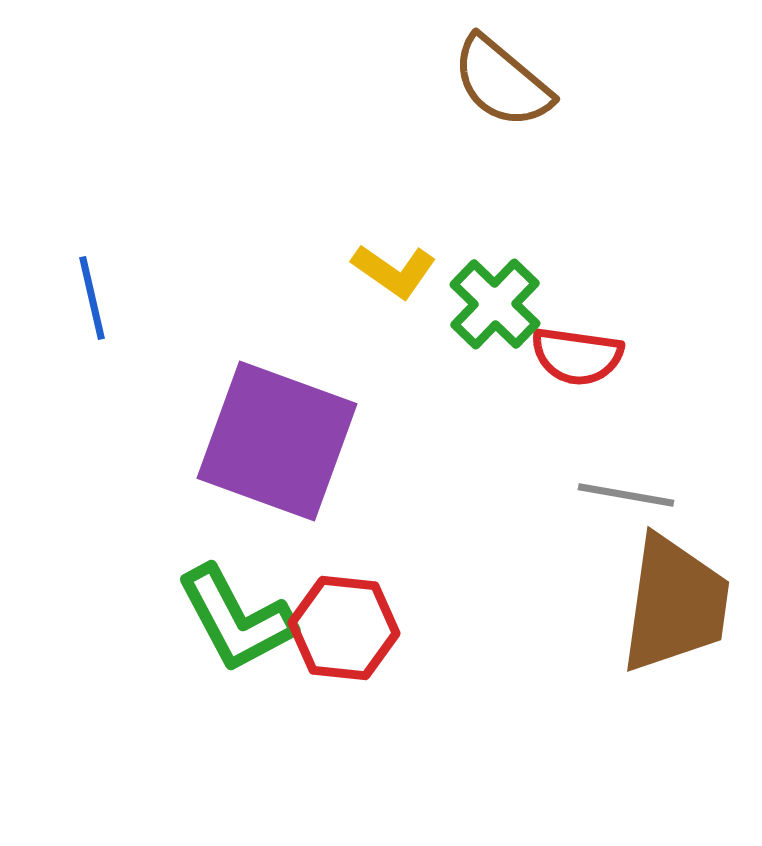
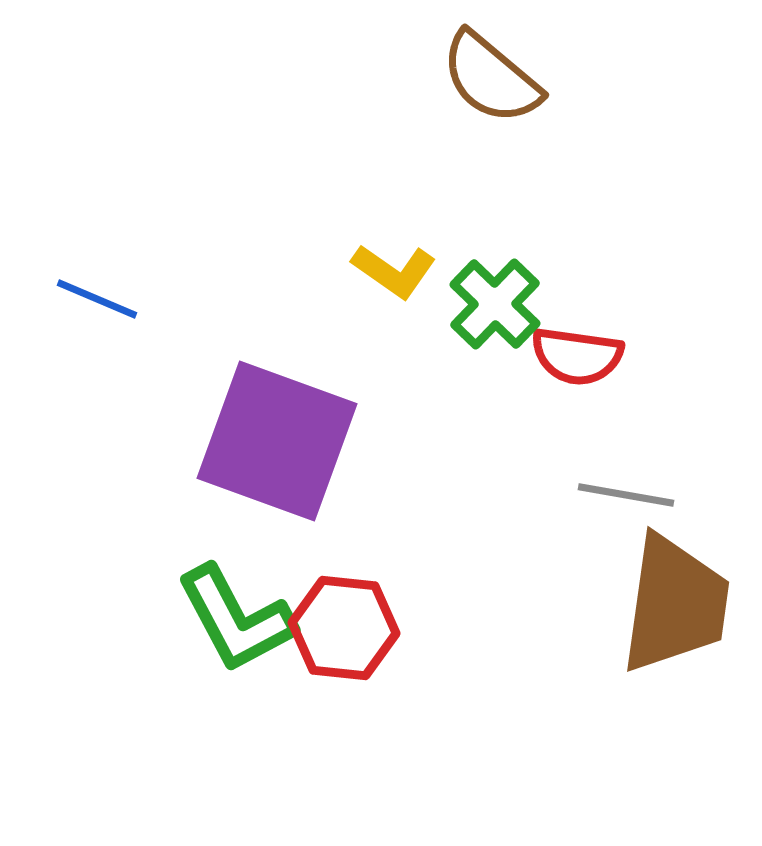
brown semicircle: moved 11 px left, 4 px up
blue line: moved 5 px right, 1 px down; rotated 54 degrees counterclockwise
